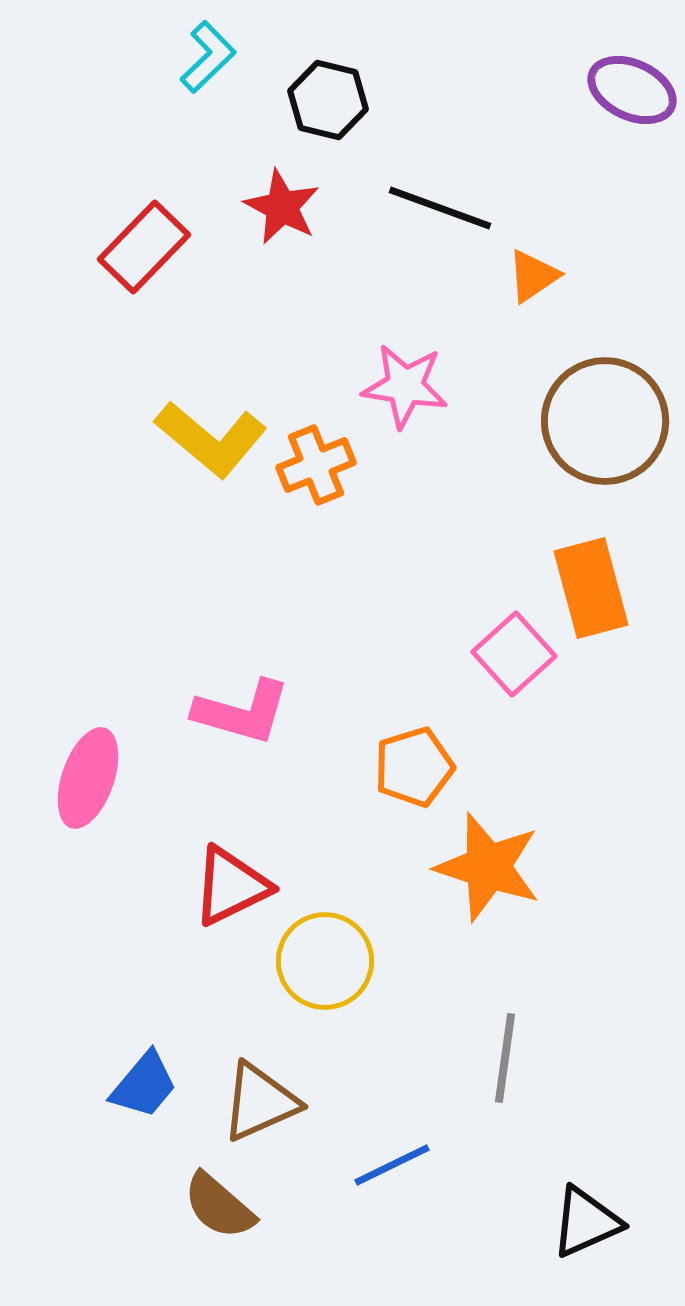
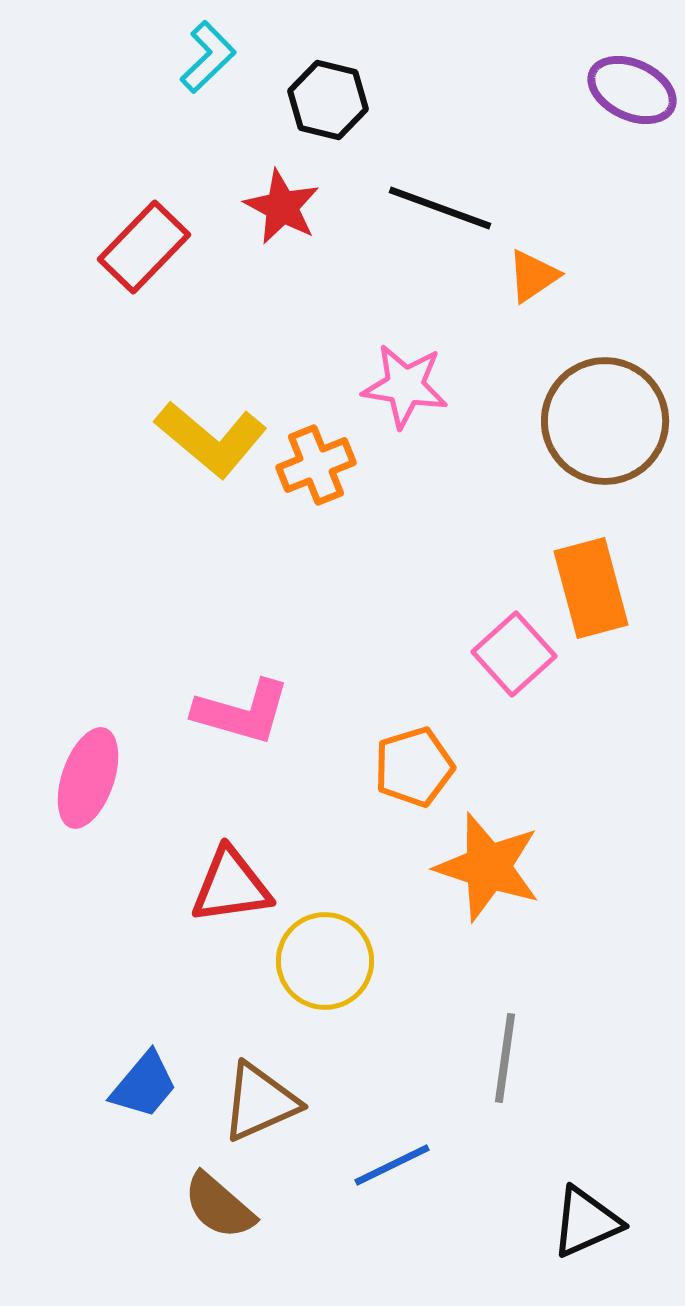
red triangle: rotated 18 degrees clockwise
